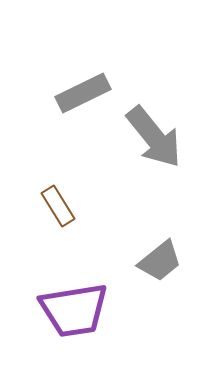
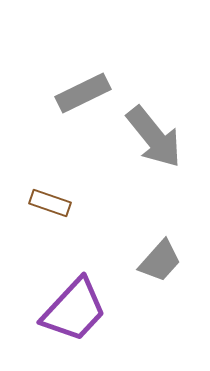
brown rectangle: moved 8 px left, 3 px up; rotated 39 degrees counterclockwise
gray trapezoid: rotated 9 degrees counterclockwise
purple trapezoid: rotated 38 degrees counterclockwise
